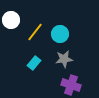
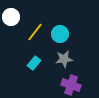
white circle: moved 3 px up
